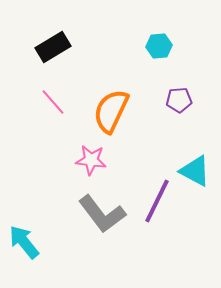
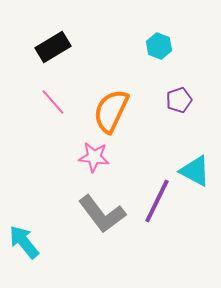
cyan hexagon: rotated 25 degrees clockwise
purple pentagon: rotated 15 degrees counterclockwise
pink star: moved 3 px right, 3 px up
